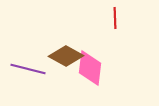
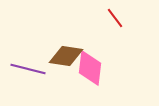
red line: rotated 35 degrees counterclockwise
brown diamond: rotated 20 degrees counterclockwise
